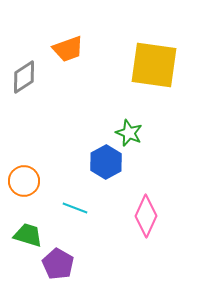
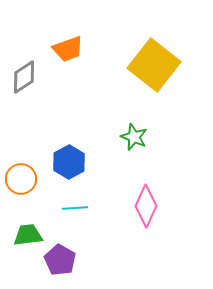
yellow square: rotated 30 degrees clockwise
green star: moved 5 px right, 4 px down
blue hexagon: moved 37 px left
orange circle: moved 3 px left, 2 px up
cyan line: rotated 25 degrees counterclockwise
pink diamond: moved 10 px up
green trapezoid: rotated 24 degrees counterclockwise
purple pentagon: moved 2 px right, 4 px up
